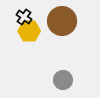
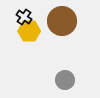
gray circle: moved 2 px right
